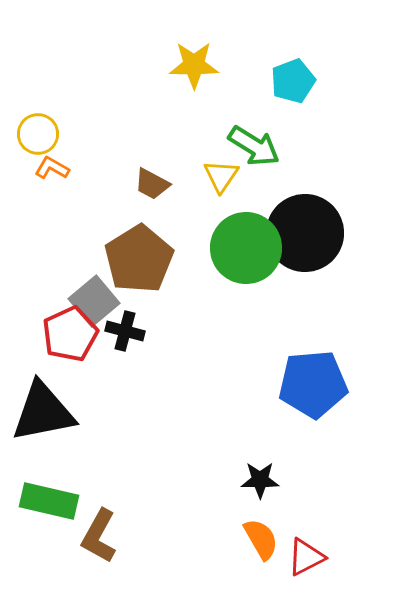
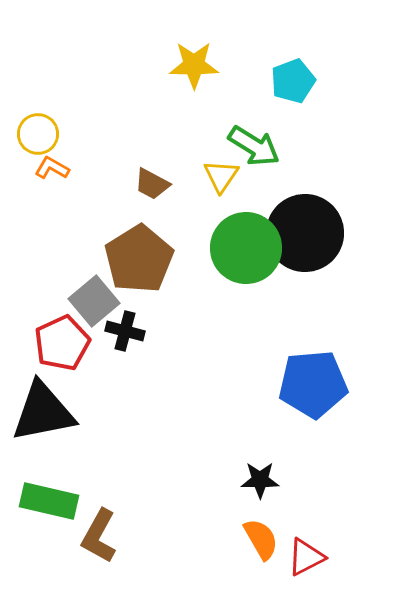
red pentagon: moved 8 px left, 9 px down
